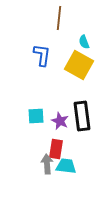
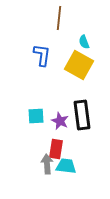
black rectangle: moved 1 px up
